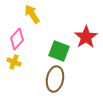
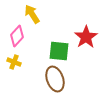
pink diamond: moved 3 px up
green square: rotated 15 degrees counterclockwise
brown ellipse: rotated 30 degrees counterclockwise
